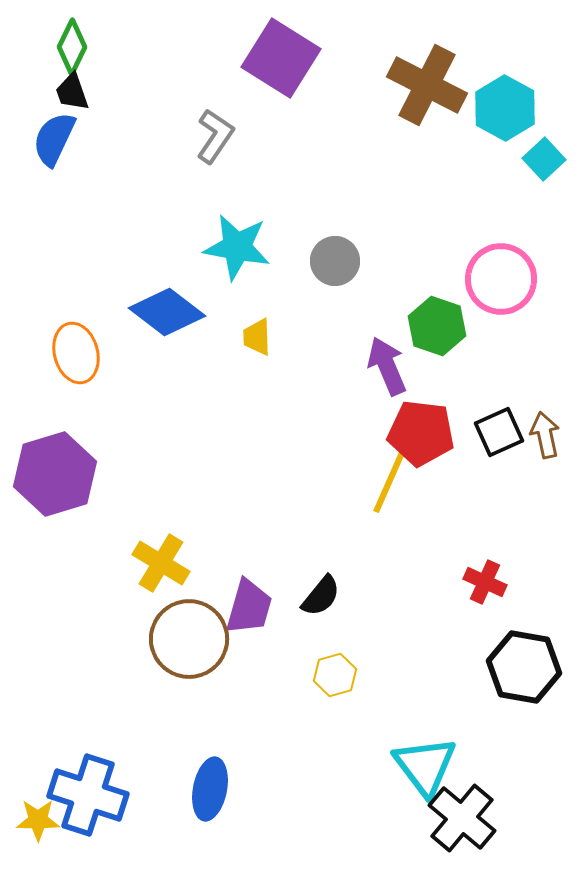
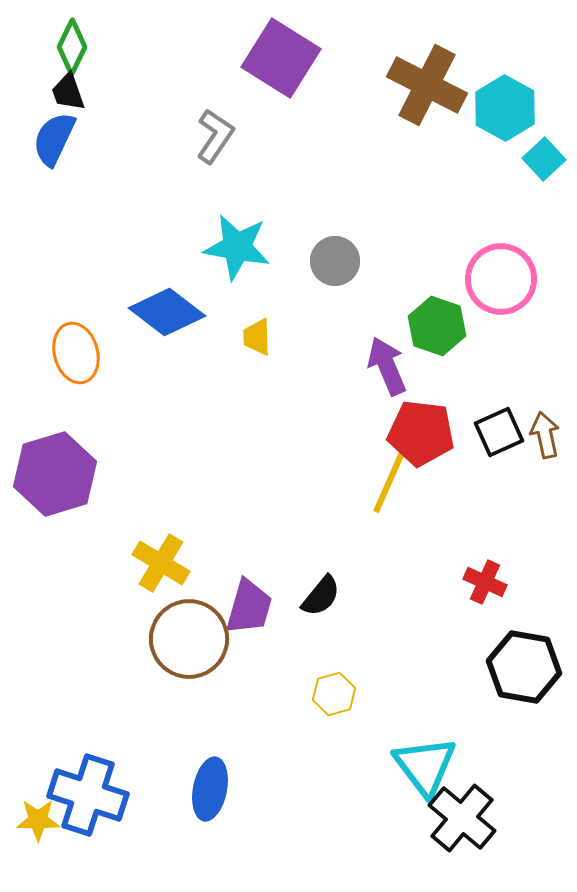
black trapezoid: moved 4 px left
yellow hexagon: moved 1 px left, 19 px down
